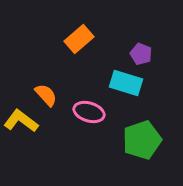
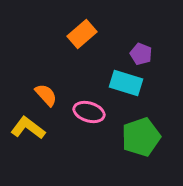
orange rectangle: moved 3 px right, 5 px up
yellow L-shape: moved 7 px right, 7 px down
green pentagon: moved 1 px left, 3 px up
